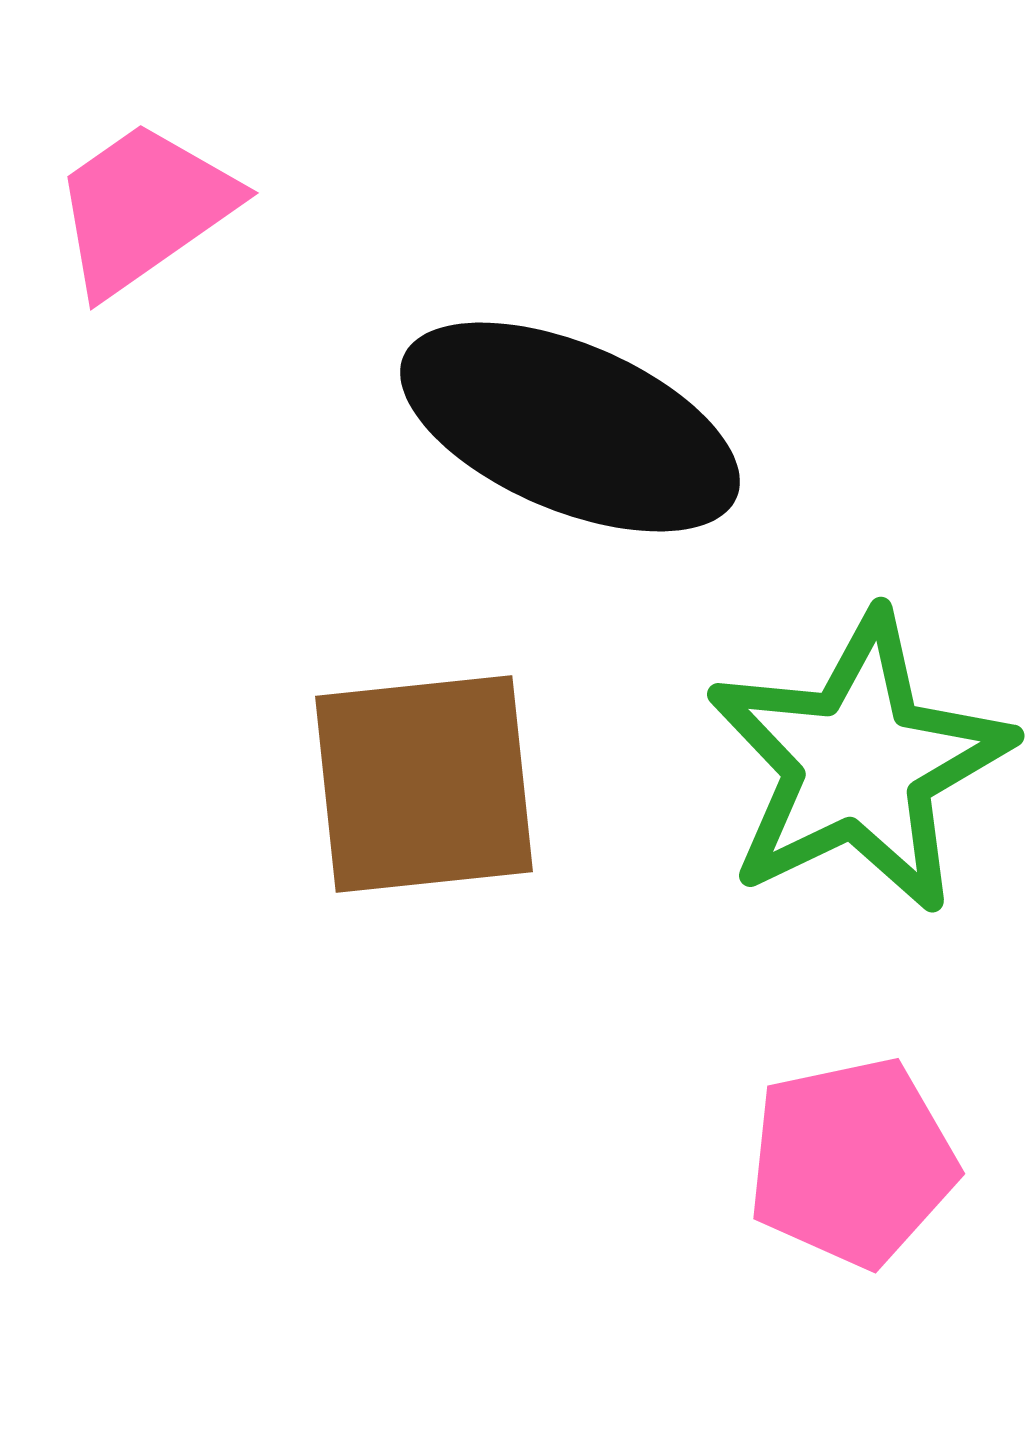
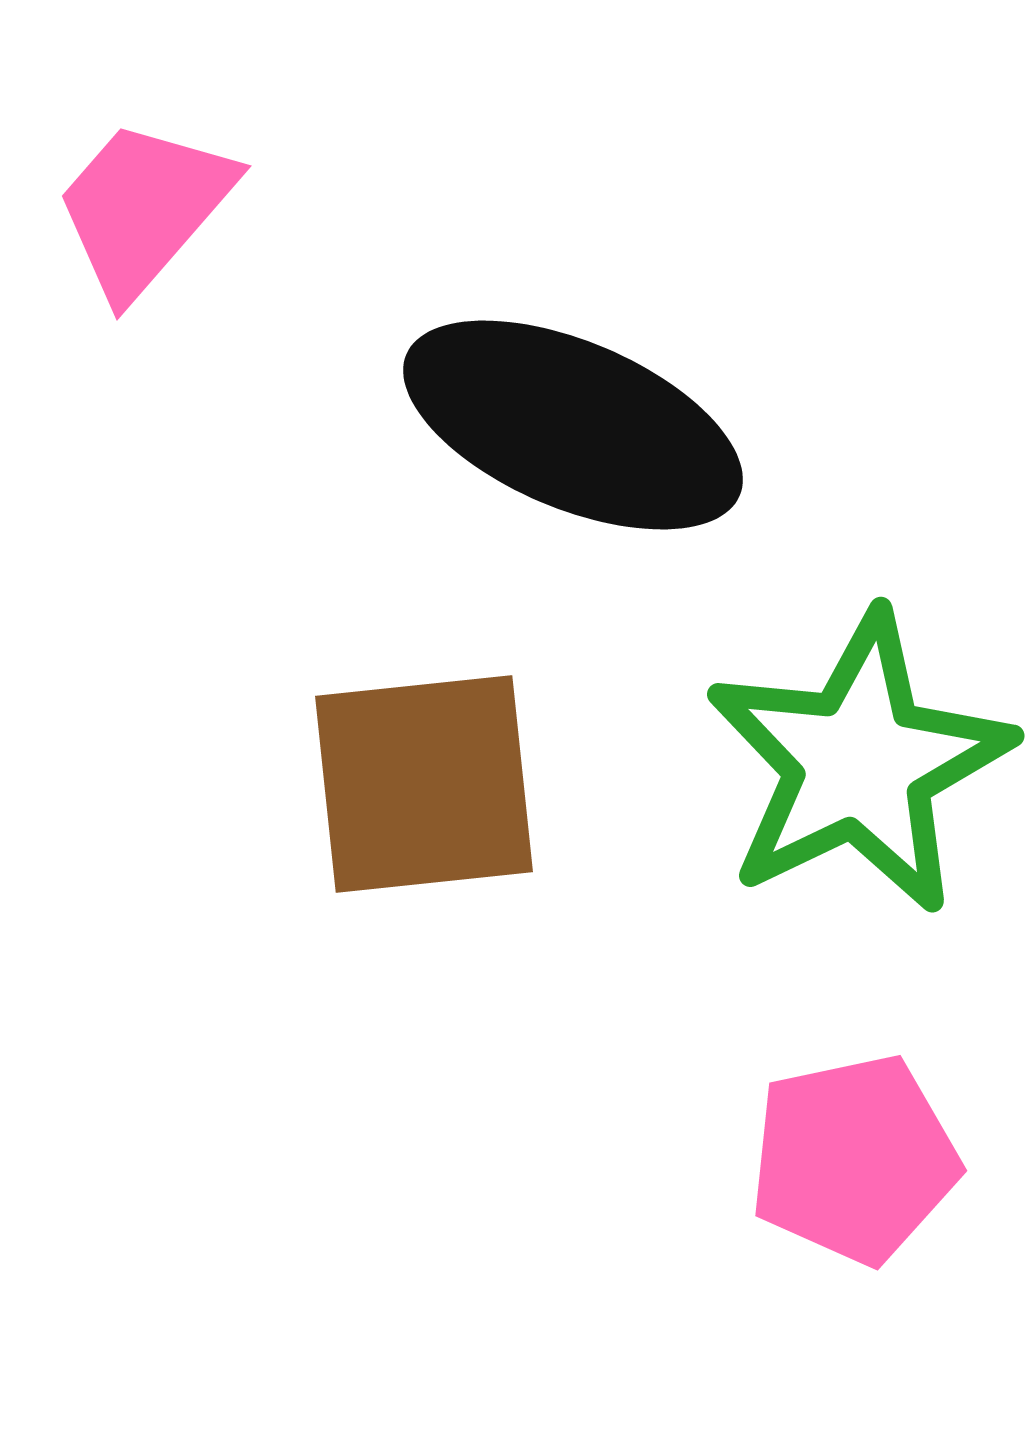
pink trapezoid: rotated 14 degrees counterclockwise
black ellipse: moved 3 px right, 2 px up
pink pentagon: moved 2 px right, 3 px up
